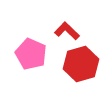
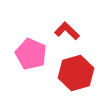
red hexagon: moved 5 px left, 9 px down
